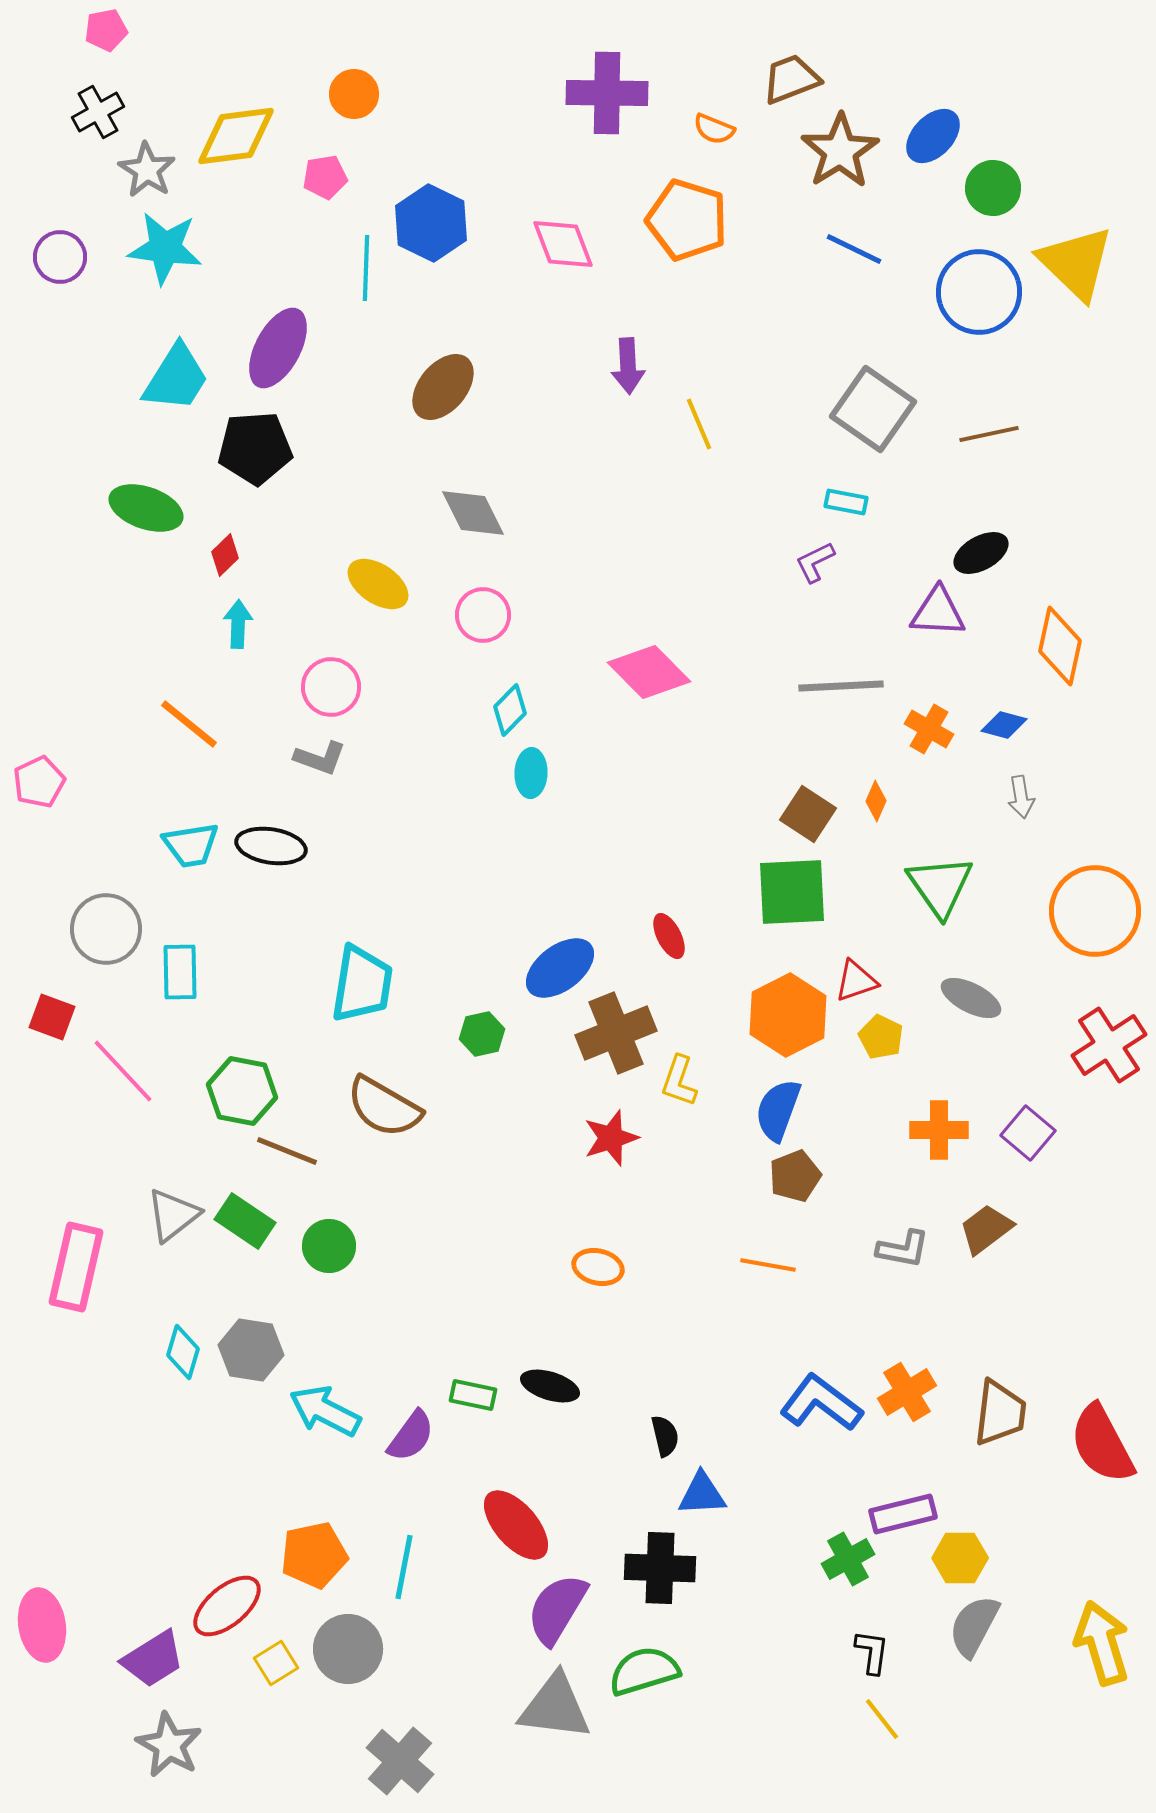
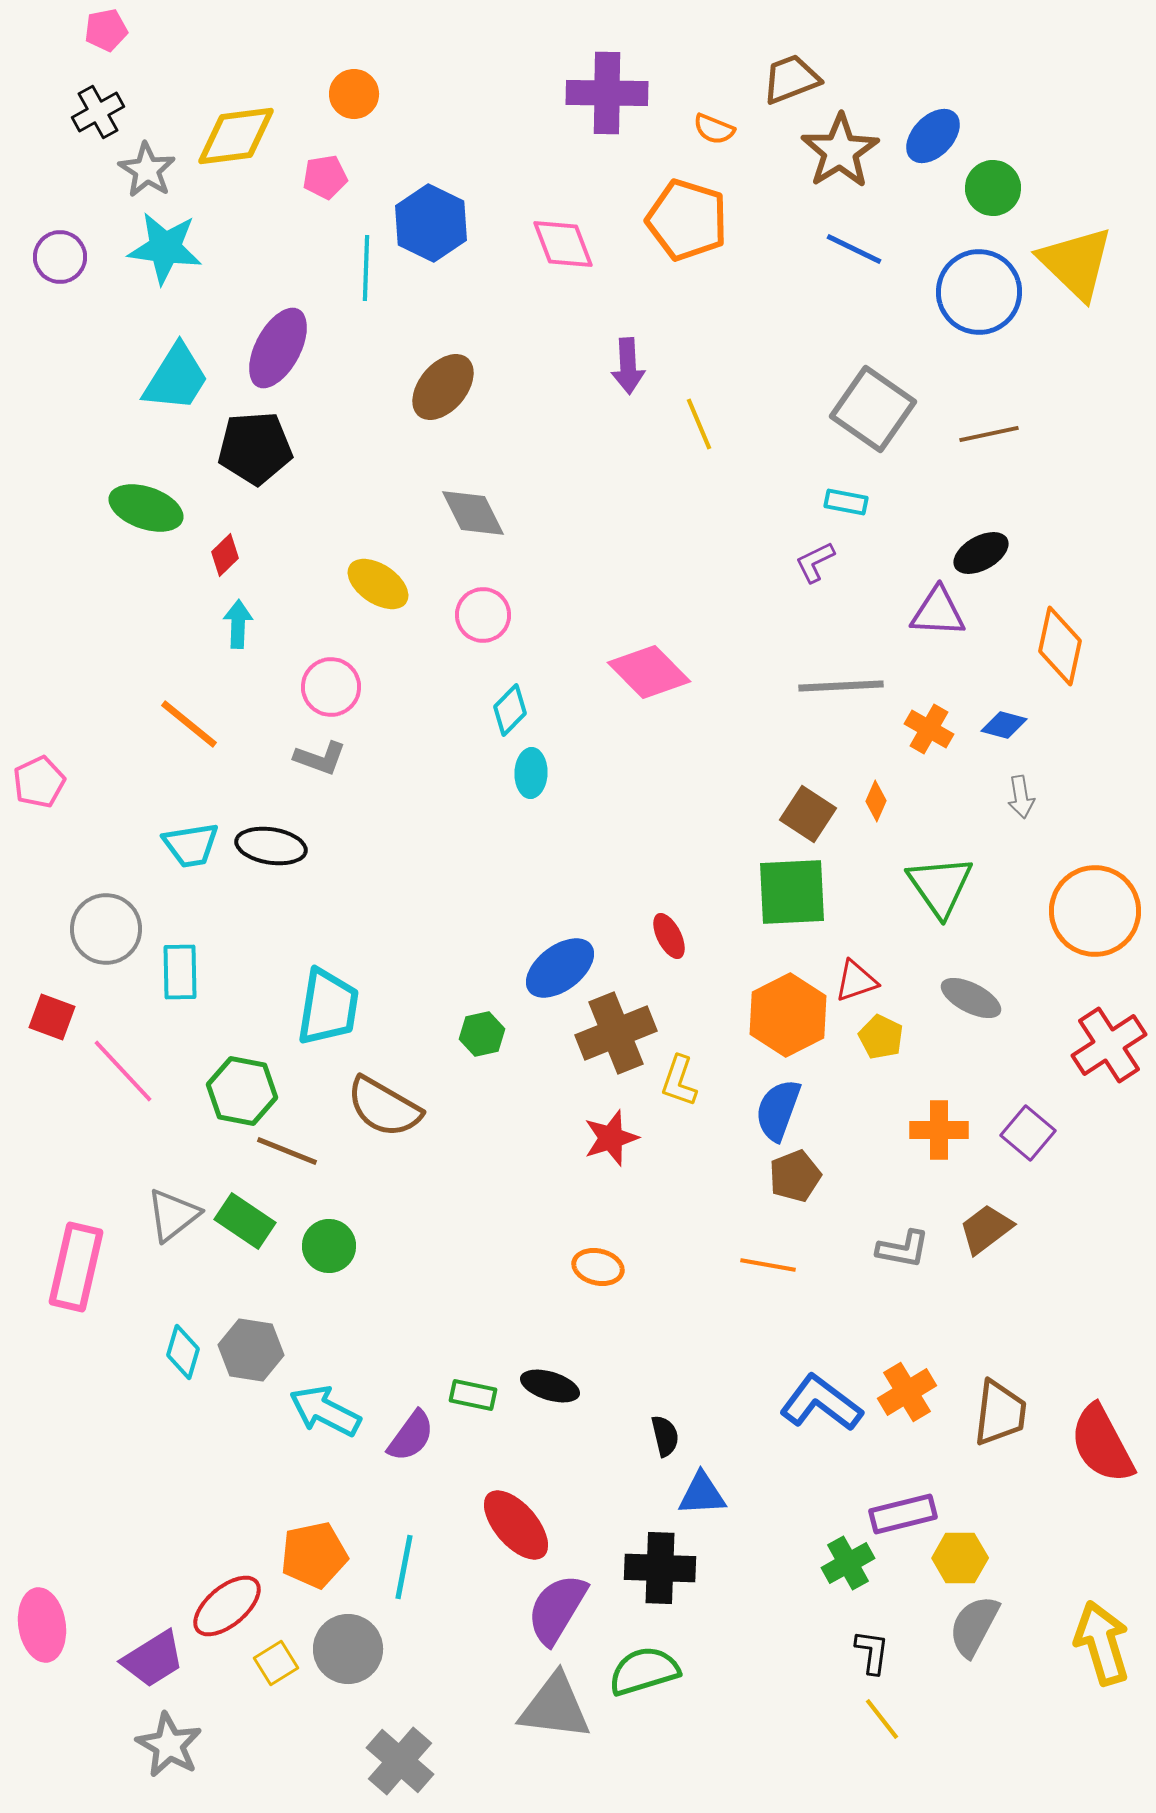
cyan trapezoid at (362, 984): moved 34 px left, 23 px down
green cross at (848, 1559): moved 4 px down
